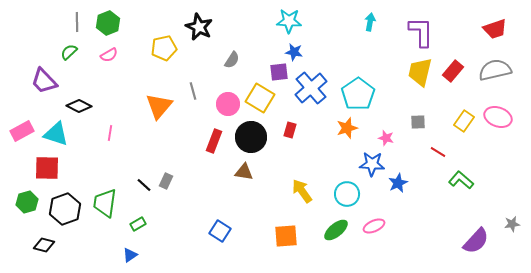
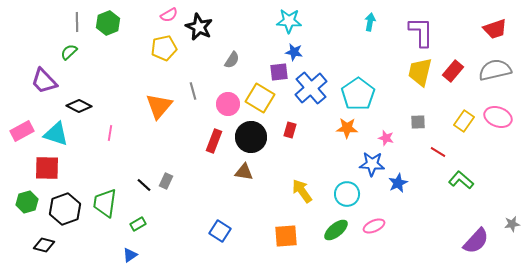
pink semicircle at (109, 55): moved 60 px right, 40 px up
orange star at (347, 128): rotated 20 degrees clockwise
